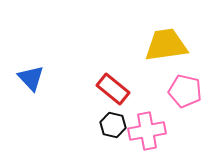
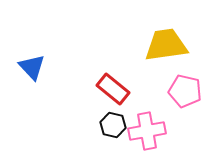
blue triangle: moved 1 px right, 11 px up
